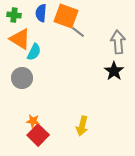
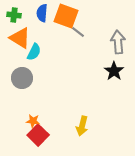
blue semicircle: moved 1 px right
orange triangle: moved 1 px up
